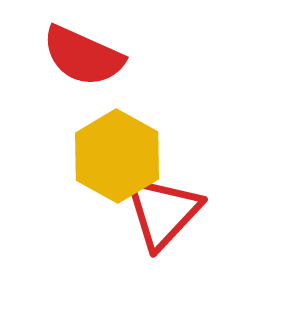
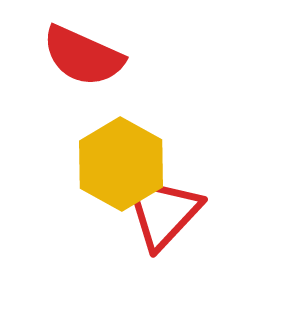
yellow hexagon: moved 4 px right, 8 px down
